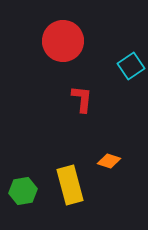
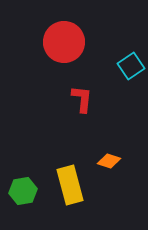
red circle: moved 1 px right, 1 px down
